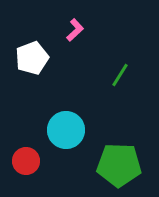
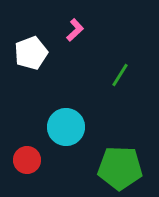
white pentagon: moved 1 px left, 5 px up
cyan circle: moved 3 px up
red circle: moved 1 px right, 1 px up
green pentagon: moved 1 px right, 3 px down
